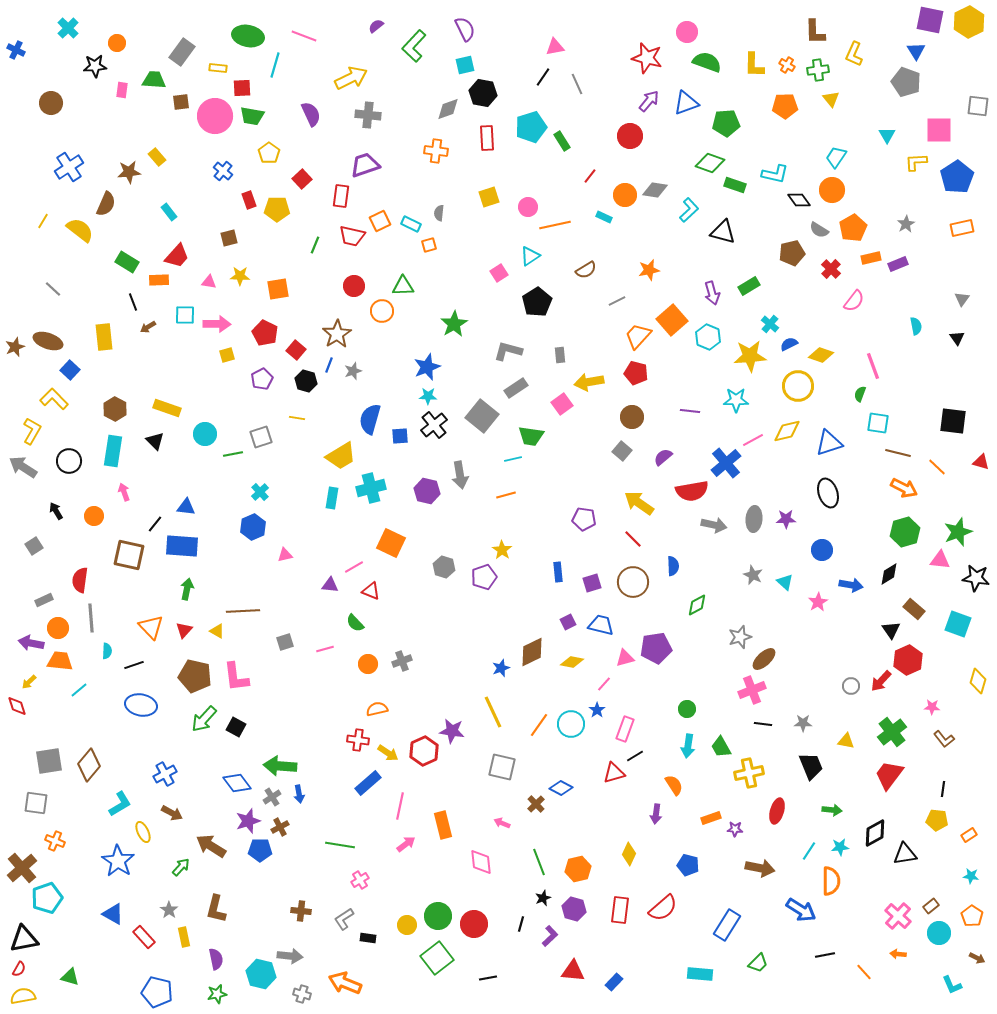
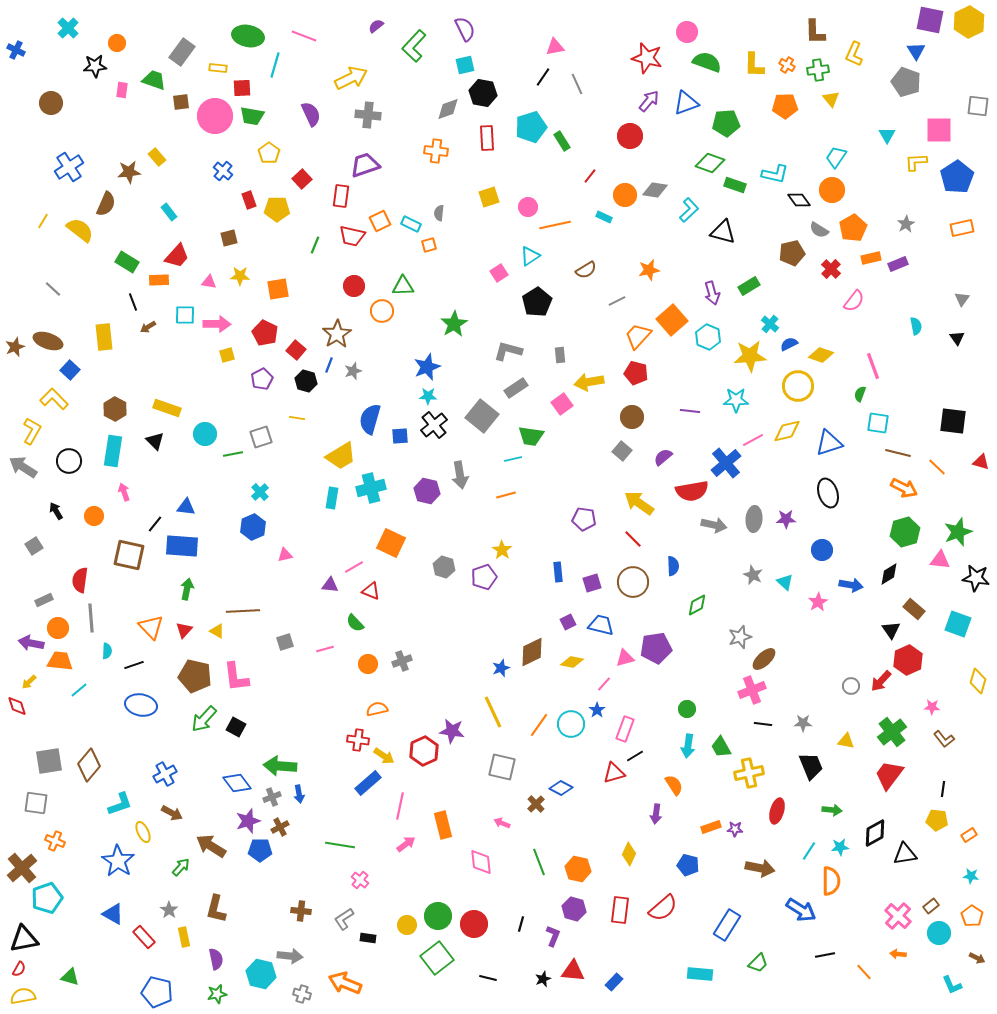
green trapezoid at (154, 80): rotated 15 degrees clockwise
yellow arrow at (388, 753): moved 4 px left, 3 px down
gray cross at (272, 797): rotated 12 degrees clockwise
cyan L-shape at (120, 804): rotated 12 degrees clockwise
orange rectangle at (711, 818): moved 9 px down
orange hexagon at (578, 869): rotated 25 degrees clockwise
pink cross at (360, 880): rotated 18 degrees counterclockwise
black star at (543, 898): moved 81 px down
purple L-shape at (550, 936): moved 3 px right; rotated 25 degrees counterclockwise
black line at (488, 978): rotated 24 degrees clockwise
